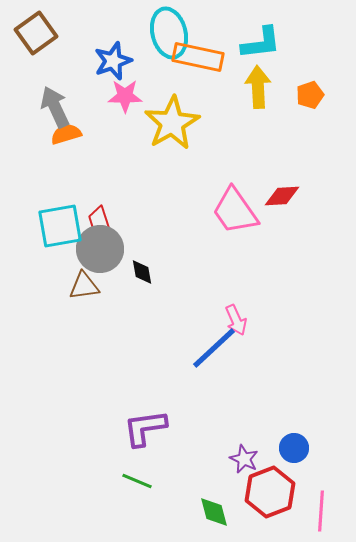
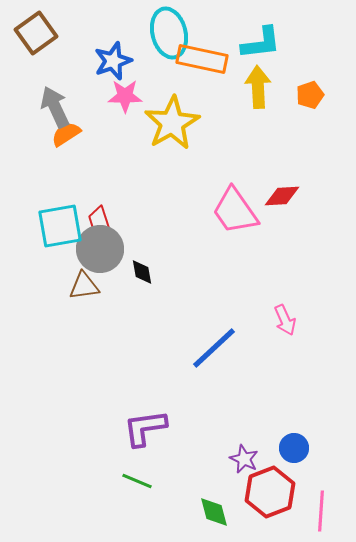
orange rectangle: moved 4 px right, 2 px down
orange semicircle: rotated 16 degrees counterclockwise
pink arrow: moved 49 px right
